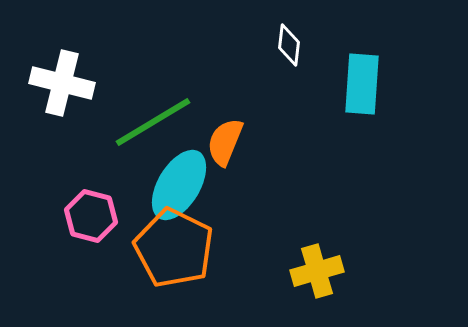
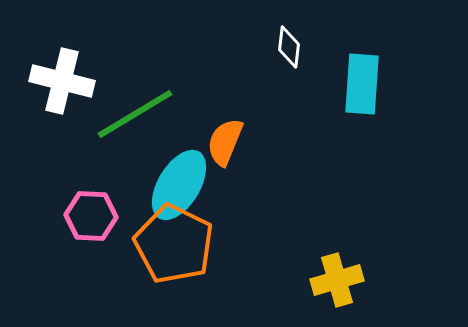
white diamond: moved 2 px down
white cross: moved 2 px up
green line: moved 18 px left, 8 px up
pink hexagon: rotated 12 degrees counterclockwise
orange pentagon: moved 4 px up
yellow cross: moved 20 px right, 9 px down
